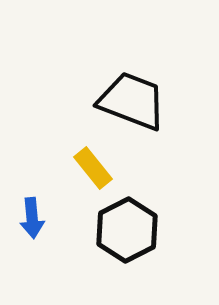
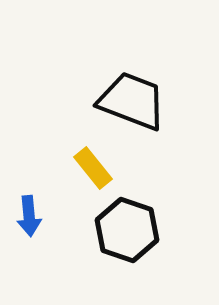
blue arrow: moved 3 px left, 2 px up
black hexagon: rotated 14 degrees counterclockwise
